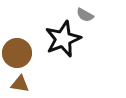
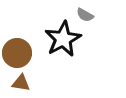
black star: rotated 6 degrees counterclockwise
brown triangle: moved 1 px right, 1 px up
